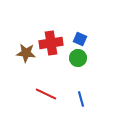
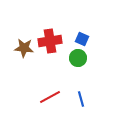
blue square: moved 2 px right
red cross: moved 1 px left, 2 px up
brown star: moved 2 px left, 5 px up
red line: moved 4 px right, 3 px down; rotated 55 degrees counterclockwise
